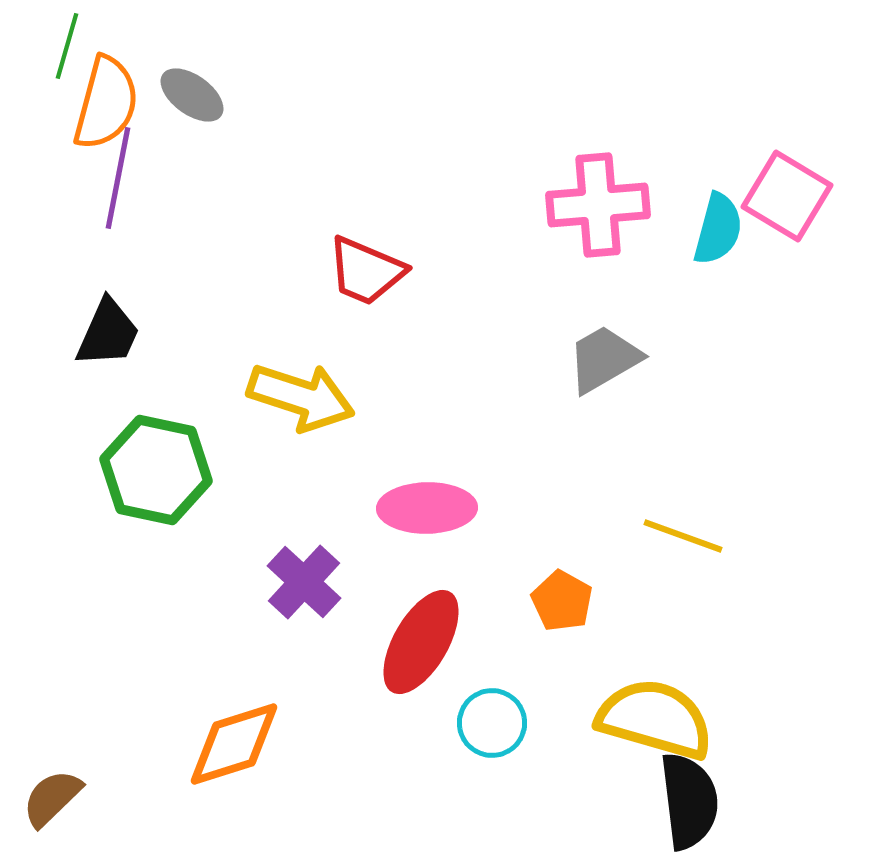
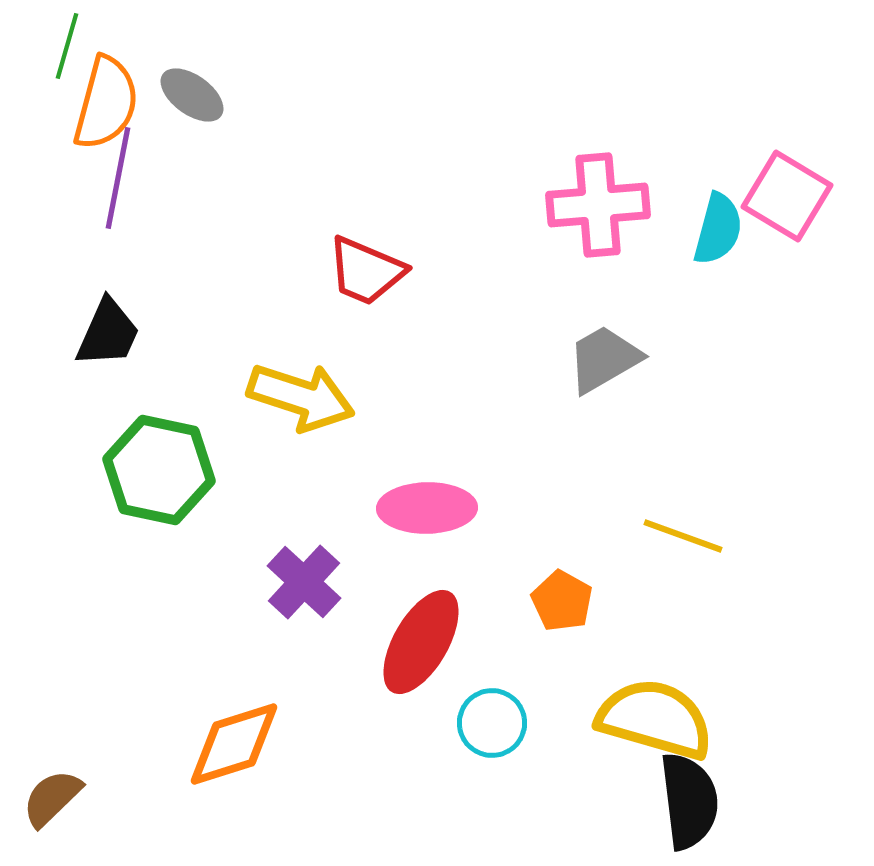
green hexagon: moved 3 px right
